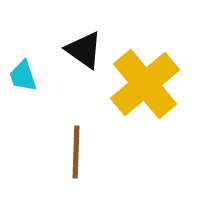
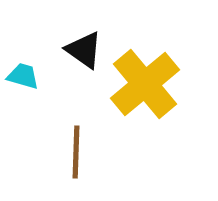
cyan trapezoid: rotated 124 degrees clockwise
